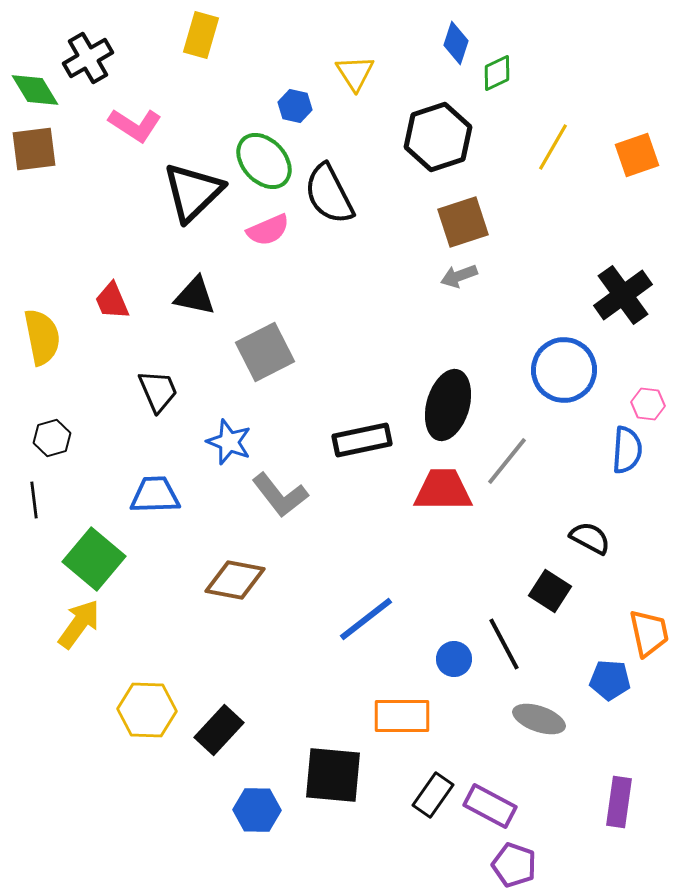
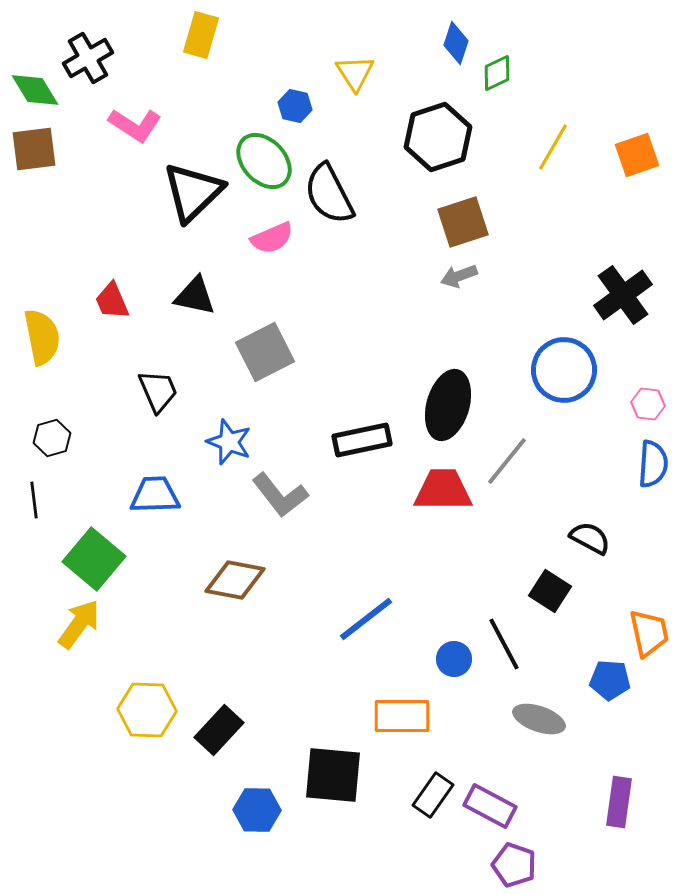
pink semicircle at (268, 230): moved 4 px right, 8 px down
blue semicircle at (627, 450): moved 26 px right, 14 px down
